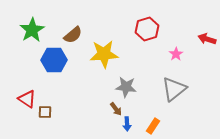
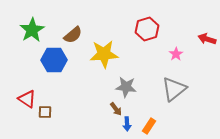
orange rectangle: moved 4 px left
